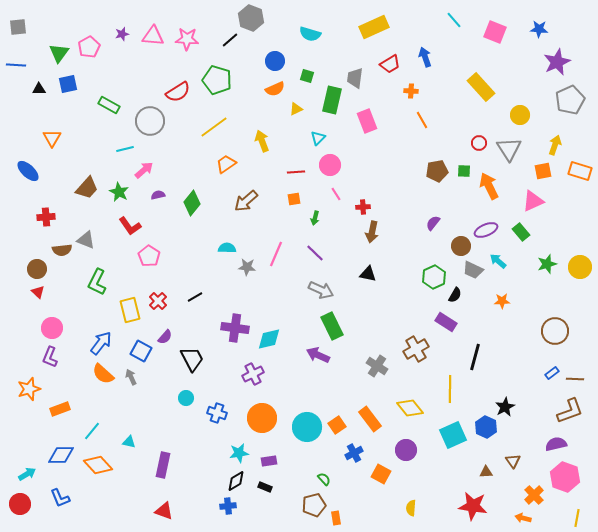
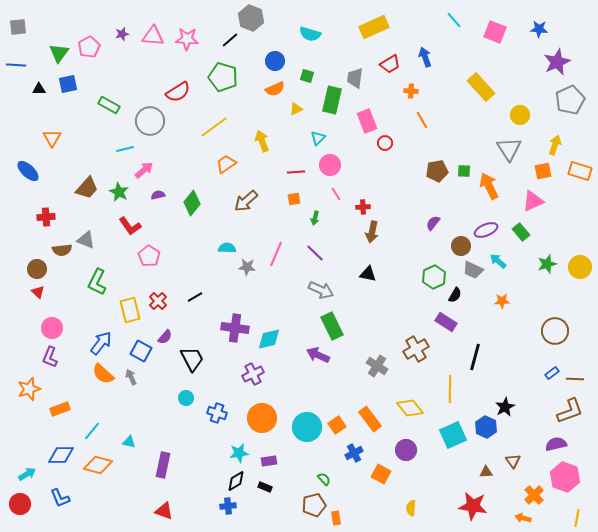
green pentagon at (217, 80): moved 6 px right, 3 px up
red circle at (479, 143): moved 94 px left
orange diamond at (98, 465): rotated 32 degrees counterclockwise
